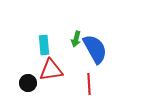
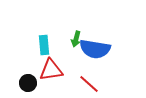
blue semicircle: rotated 128 degrees clockwise
red line: rotated 45 degrees counterclockwise
